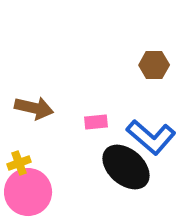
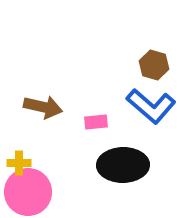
brown hexagon: rotated 16 degrees clockwise
brown arrow: moved 9 px right, 1 px up
blue L-shape: moved 31 px up
yellow cross: rotated 20 degrees clockwise
black ellipse: moved 3 px left, 2 px up; rotated 42 degrees counterclockwise
